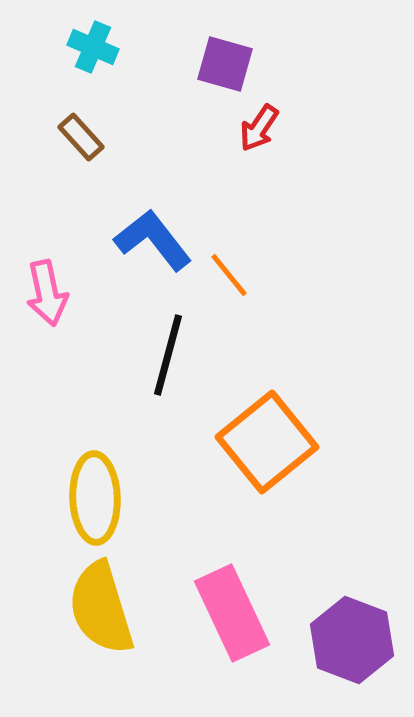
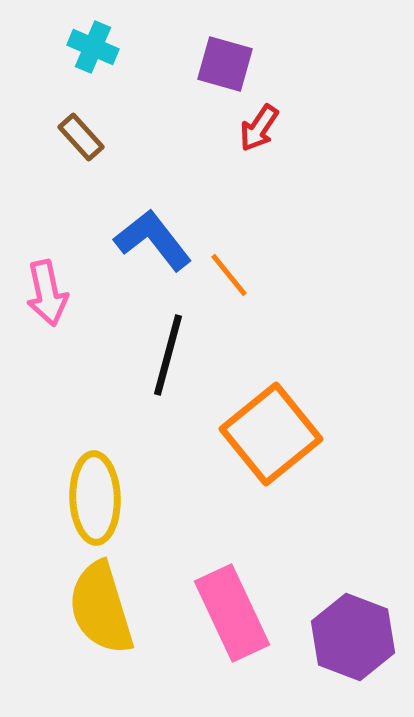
orange square: moved 4 px right, 8 px up
purple hexagon: moved 1 px right, 3 px up
